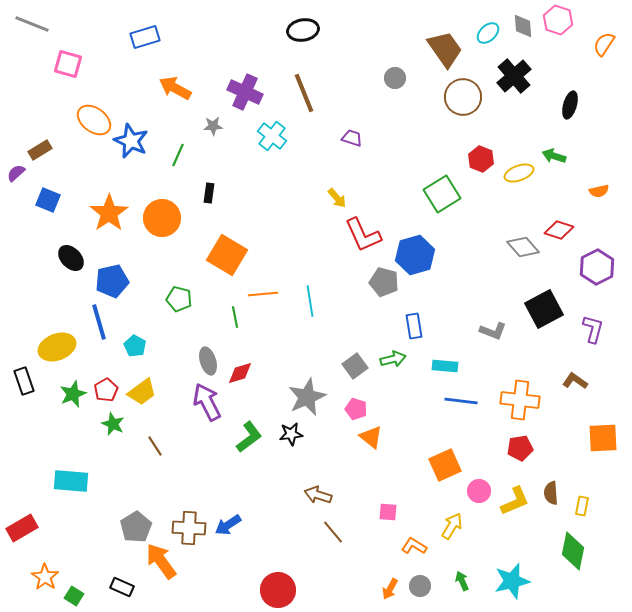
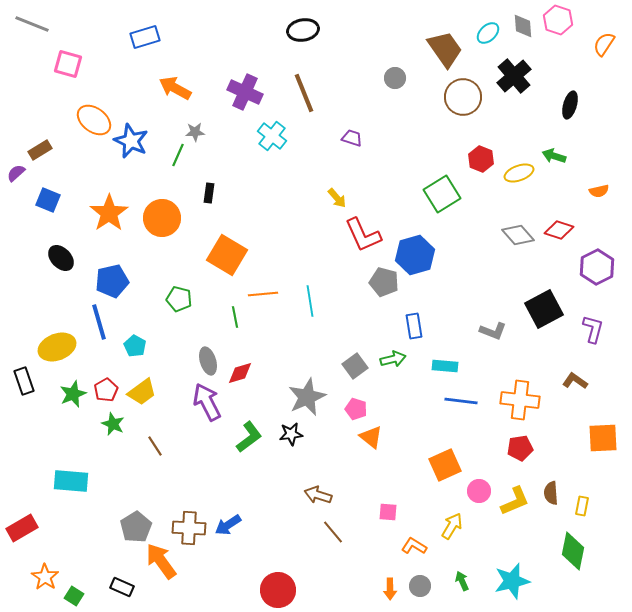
gray star at (213, 126): moved 18 px left, 6 px down
gray diamond at (523, 247): moved 5 px left, 12 px up
black ellipse at (71, 258): moved 10 px left
orange arrow at (390, 589): rotated 30 degrees counterclockwise
